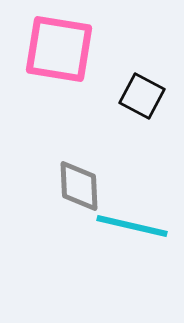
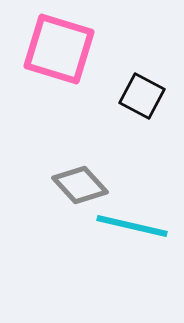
pink square: rotated 8 degrees clockwise
gray diamond: moved 1 px right, 1 px up; rotated 40 degrees counterclockwise
